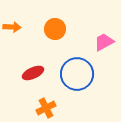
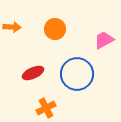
pink trapezoid: moved 2 px up
